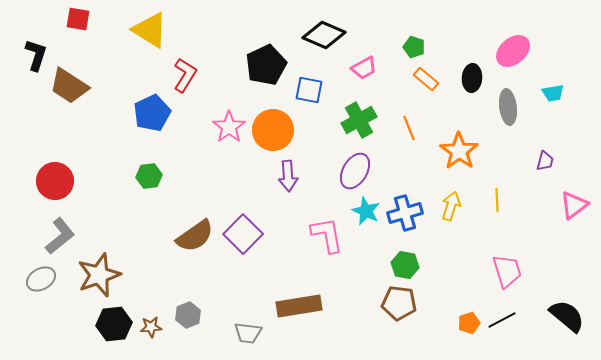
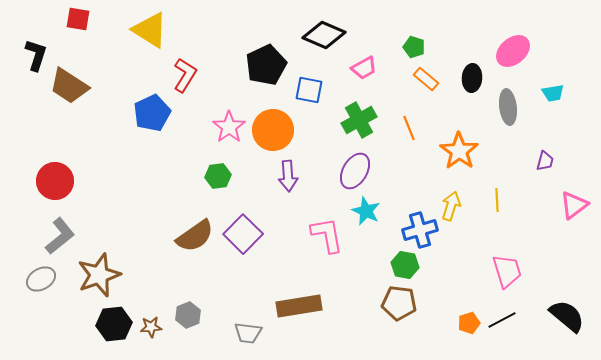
green hexagon at (149, 176): moved 69 px right
blue cross at (405, 213): moved 15 px right, 17 px down
